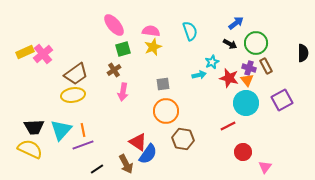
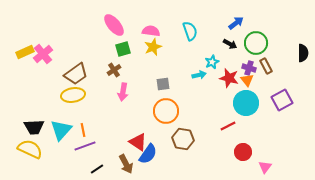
purple line: moved 2 px right, 1 px down
